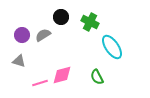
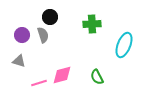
black circle: moved 11 px left
green cross: moved 2 px right, 2 px down; rotated 30 degrees counterclockwise
gray semicircle: rotated 105 degrees clockwise
cyan ellipse: moved 12 px right, 2 px up; rotated 55 degrees clockwise
pink line: moved 1 px left
